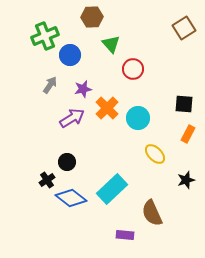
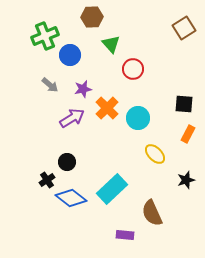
gray arrow: rotated 96 degrees clockwise
